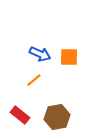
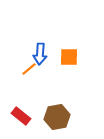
blue arrow: rotated 70 degrees clockwise
orange line: moved 5 px left, 11 px up
red rectangle: moved 1 px right, 1 px down
